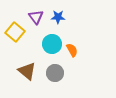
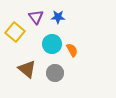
brown triangle: moved 2 px up
